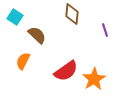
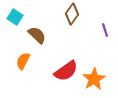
brown diamond: rotated 30 degrees clockwise
